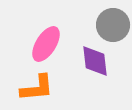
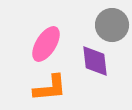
gray circle: moved 1 px left
orange L-shape: moved 13 px right
